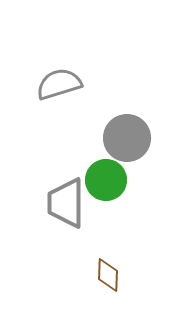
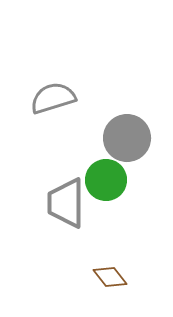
gray semicircle: moved 6 px left, 14 px down
brown diamond: moved 2 px right, 2 px down; rotated 40 degrees counterclockwise
